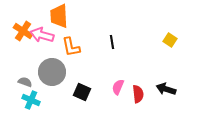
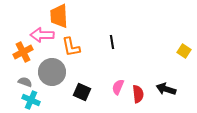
orange cross: moved 21 px down; rotated 30 degrees clockwise
pink arrow: rotated 15 degrees counterclockwise
yellow square: moved 14 px right, 11 px down
